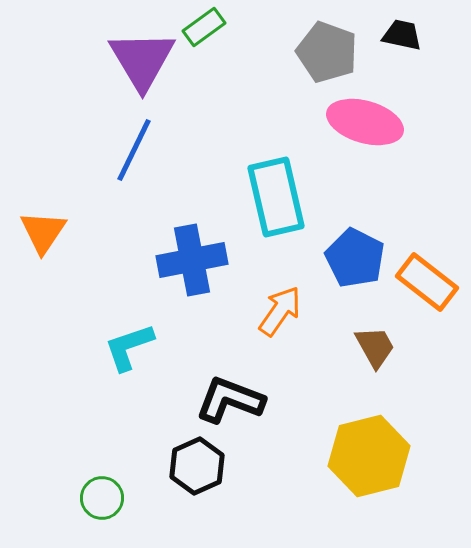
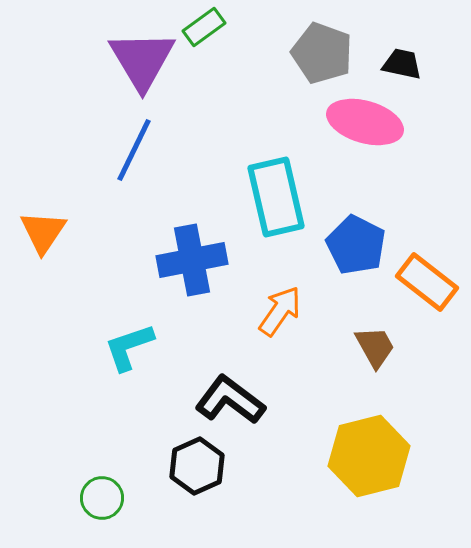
black trapezoid: moved 29 px down
gray pentagon: moved 5 px left, 1 px down
blue pentagon: moved 1 px right, 13 px up
black L-shape: rotated 16 degrees clockwise
